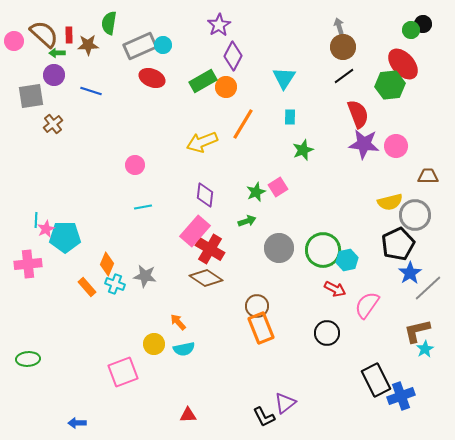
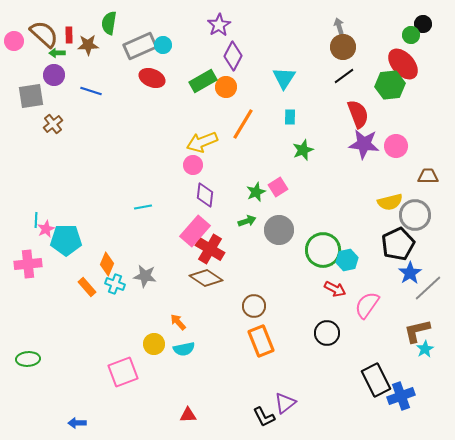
green circle at (411, 30): moved 5 px down
pink circle at (135, 165): moved 58 px right
cyan pentagon at (65, 237): moved 1 px right, 3 px down
gray circle at (279, 248): moved 18 px up
brown circle at (257, 306): moved 3 px left
orange rectangle at (261, 328): moved 13 px down
